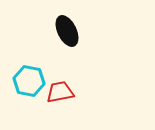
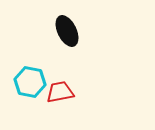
cyan hexagon: moved 1 px right, 1 px down
